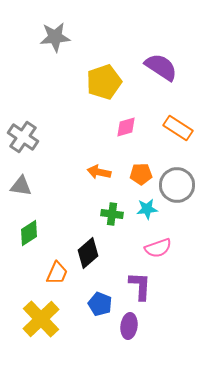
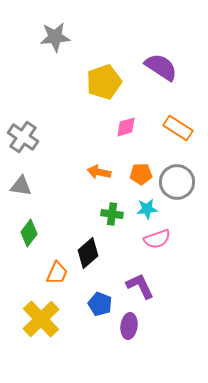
gray circle: moved 3 px up
green diamond: rotated 20 degrees counterclockwise
pink semicircle: moved 1 px left, 9 px up
purple L-shape: rotated 28 degrees counterclockwise
